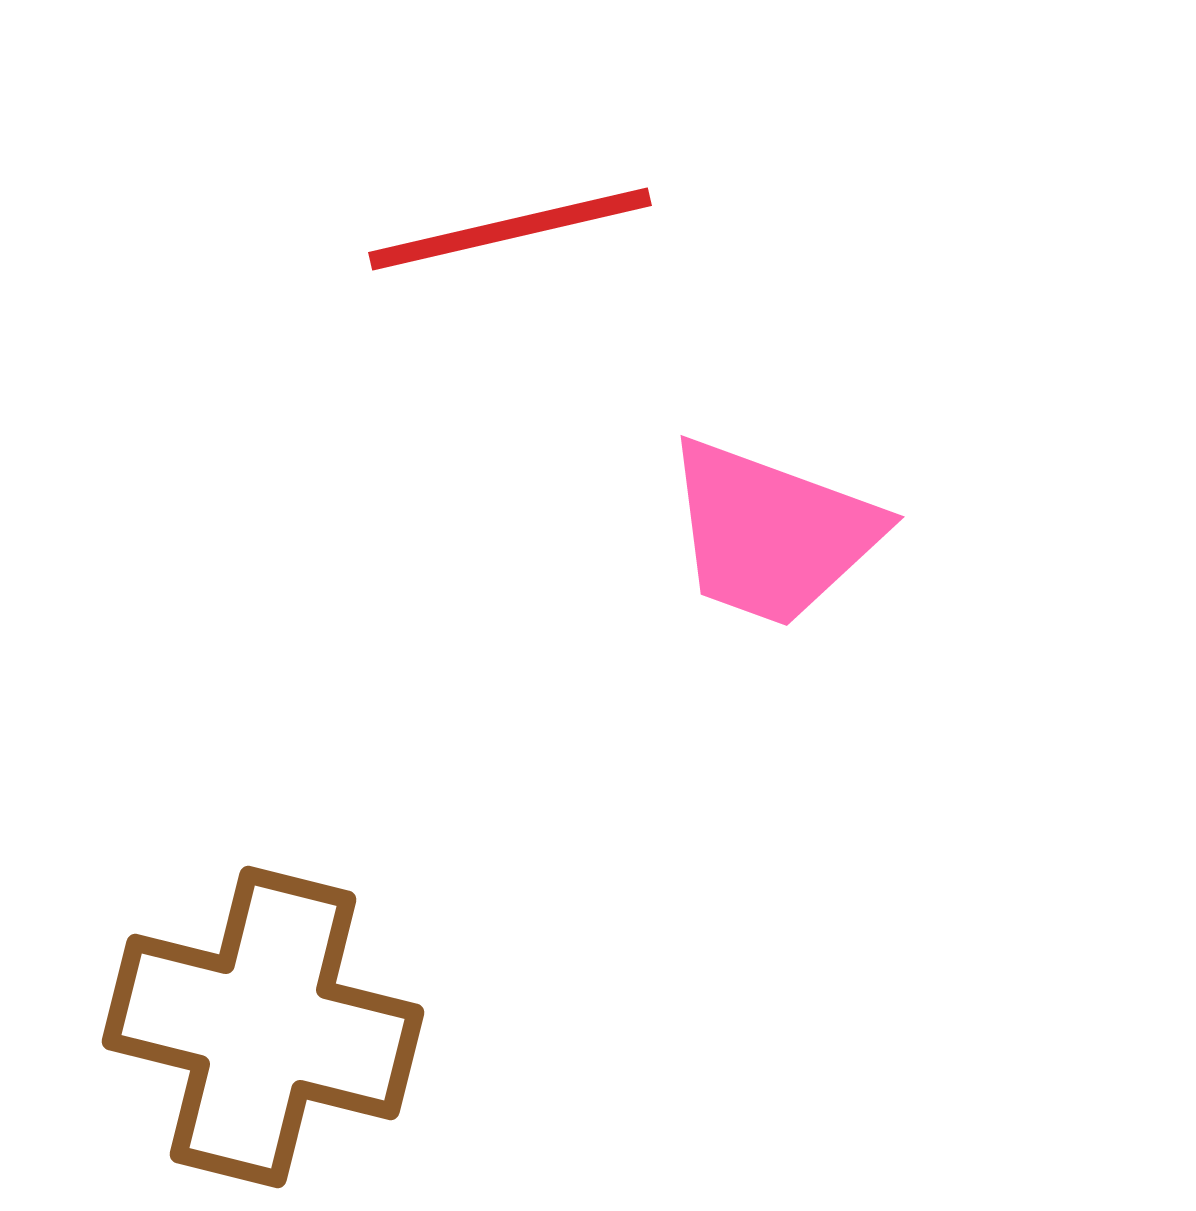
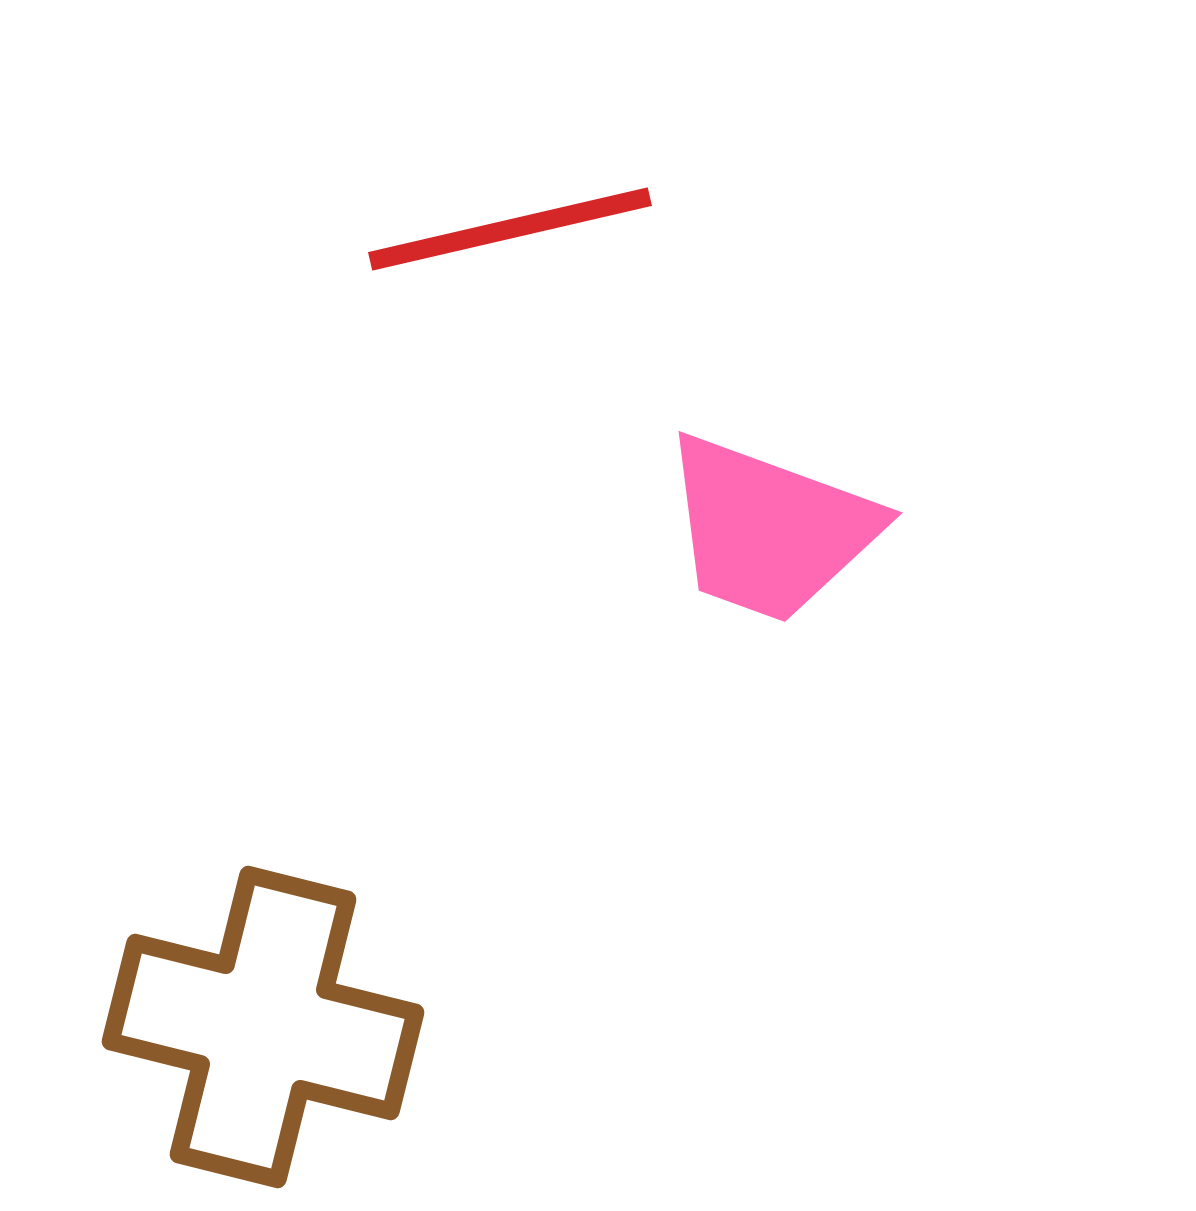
pink trapezoid: moved 2 px left, 4 px up
